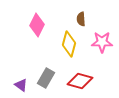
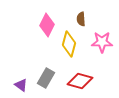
pink diamond: moved 10 px right
